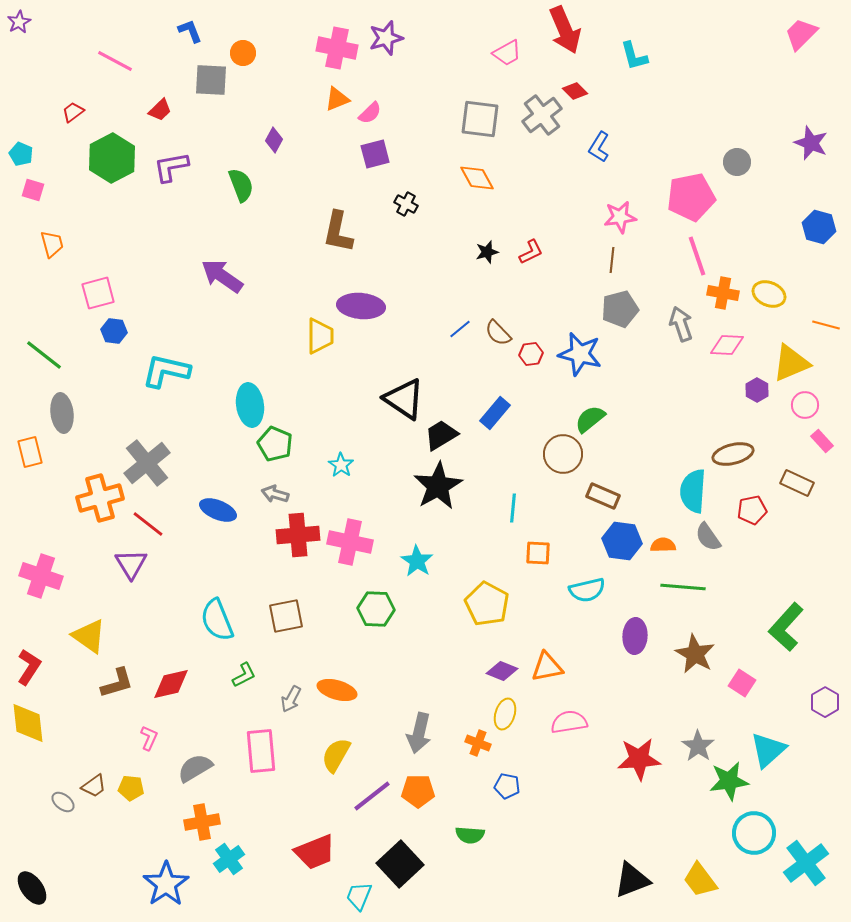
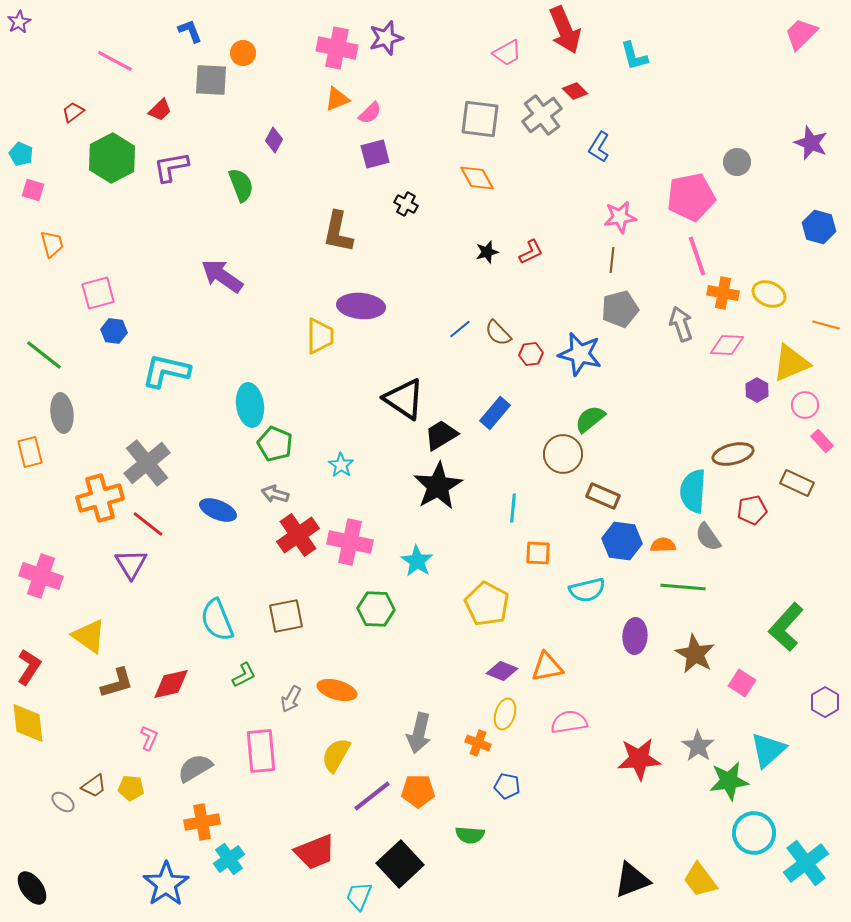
red cross at (298, 535): rotated 30 degrees counterclockwise
